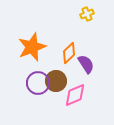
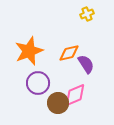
orange star: moved 3 px left, 4 px down
orange diamond: rotated 30 degrees clockwise
brown circle: moved 2 px right, 22 px down
